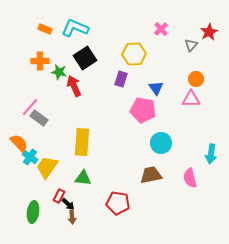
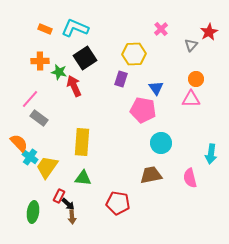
pink line: moved 8 px up
